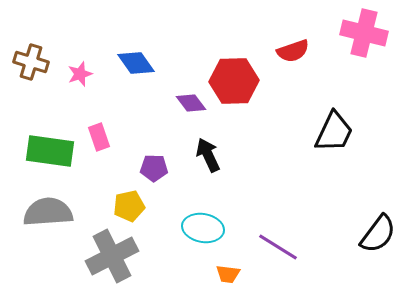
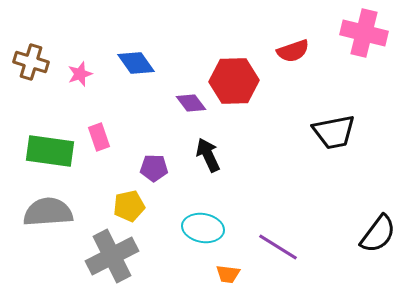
black trapezoid: rotated 54 degrees clockwise
